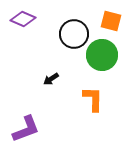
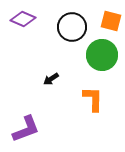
black circle: moved 2 px left, 7 px up
